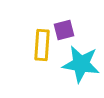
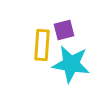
cyan star: moved 10 px left
